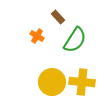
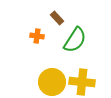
brown rectangle: moved 1 px left, 1 px down
orange cross: rotated 24 degrees counterclockwise
